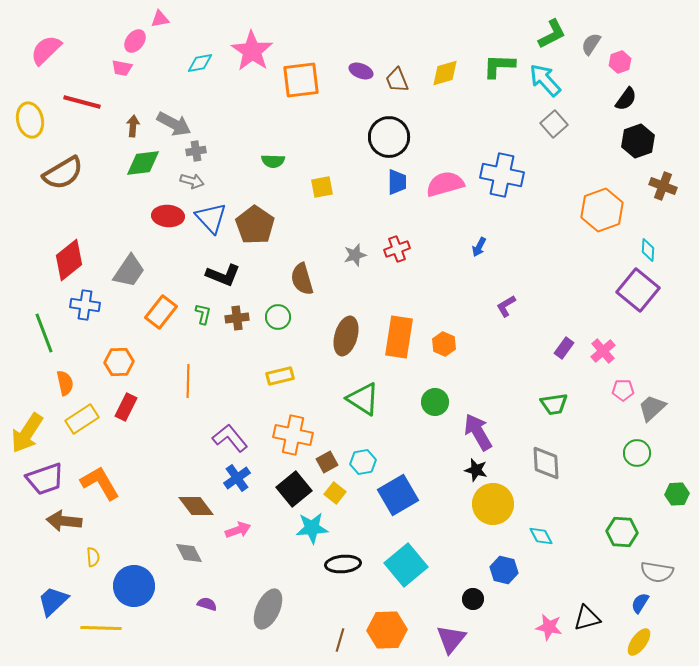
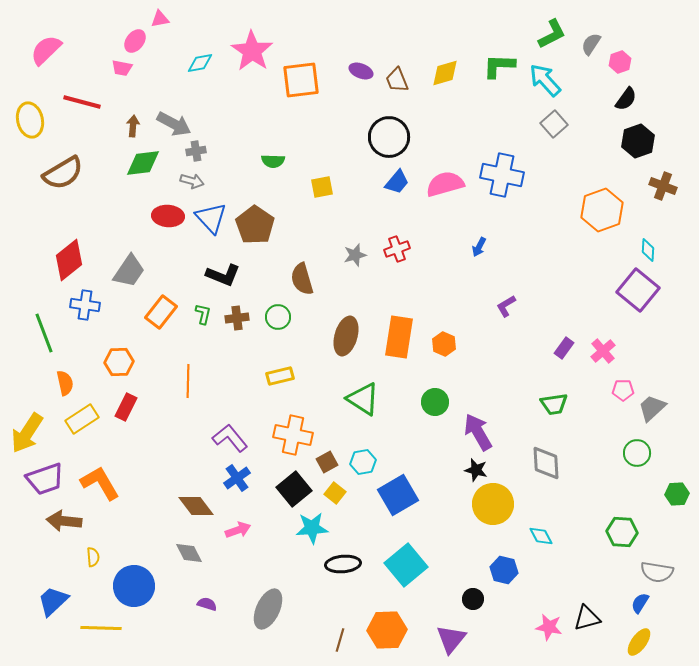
blue trapezoid at (397, 182): rotated 40 degrees clockwise
